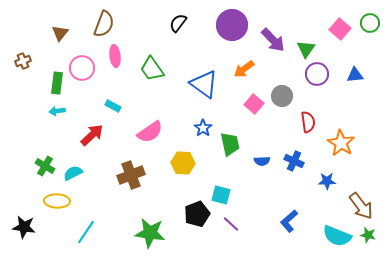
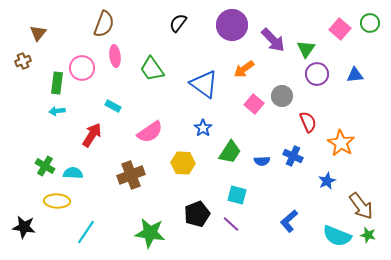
brown triangle at (60, 33): moved 22 px left
red semicircle at (308, 122): rotated 15 degrees counterclockwise
red arrow at (92, 135): rotated 15 degrees counterclockwise
green trapezoid at (230, 144): moved 8 px down; rotated 45 degrees clockwise
blue cross at (294, 161): moved 1 px left, 5 px up
cyan semicircle at (73, 173): rotated 30 degrees clockwise
blue star at (327, 181): rotated 24 degrees counterclockwise
cyan square at (221, 195): moved 16 px right
